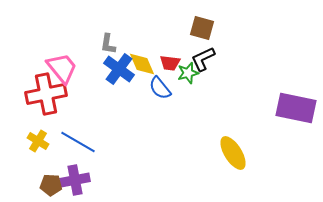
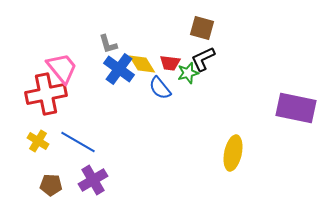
gray L-shape: rotated 25 degrees counterclockwise
yellow diamond: rotated 8 degrees counterclockwise
yellow ellipse: rotated 44 degrees clockwise
purple cross: moved 18 px right; rotated 20 degrees counterclockwise
